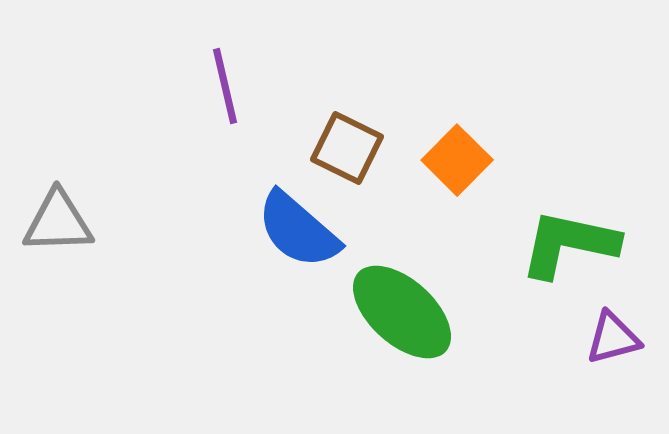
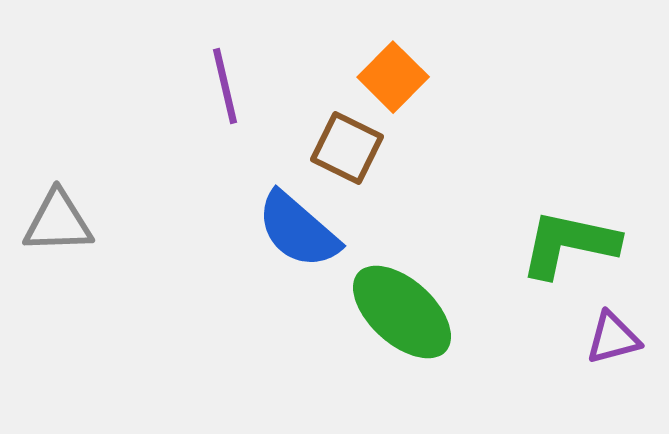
orange square: moved 64 px left, 83 px up
